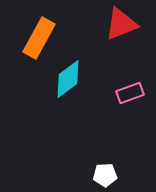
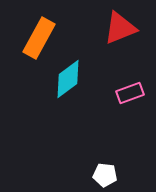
red triangle: moved 1 px left, 4 px down
white pentagon: rotated 10 degrees clockwise
